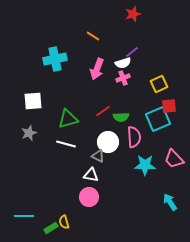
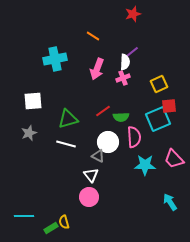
white semicircle: moved 2 px right, 1 px up; rotated 70 degrees counterclockwise
white triangle: rotated 42 degrees clockwise
